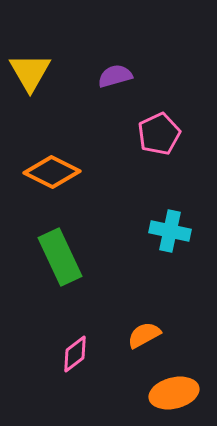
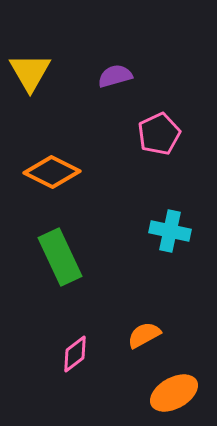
orange ellipse: rotated 15 degrees counterclockwise
